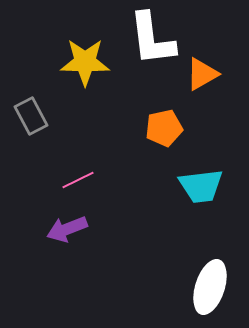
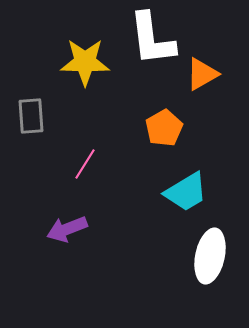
gray rectangle: rotated 24 degrees clockwise
orange pentagon: rotated 18 degrees counterclockwise
pink line: moved 7 px right, 16 px up; rotated 32 degrees counterclockwise
cyan trapezoid: moved 15 px left, 6 px down; rotated 24 degrees counterclockwise
white ellipse: moved 31 px up; rotated 6 degrees counterclockwise
